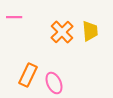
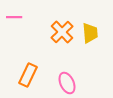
yellow trapezoid: moved 2 px down
pink ellipse: moved 13 px right
